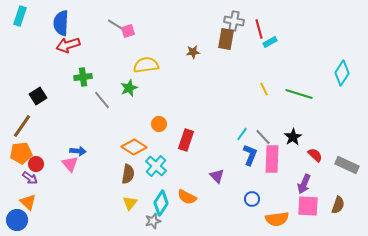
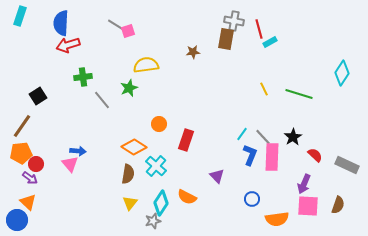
pink rectangle at (272, 159): moved 2 px up
